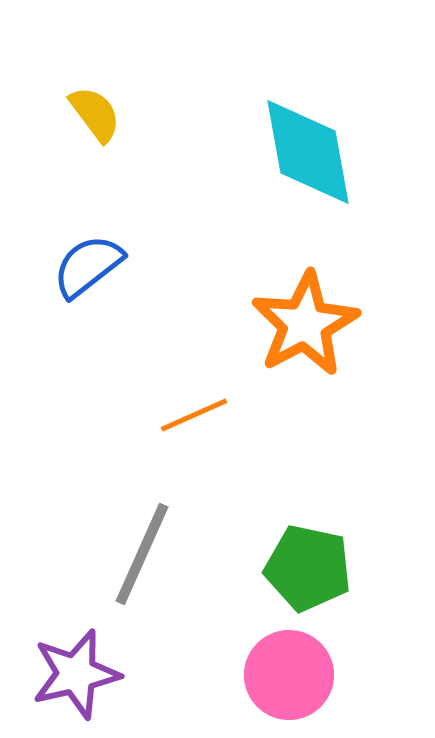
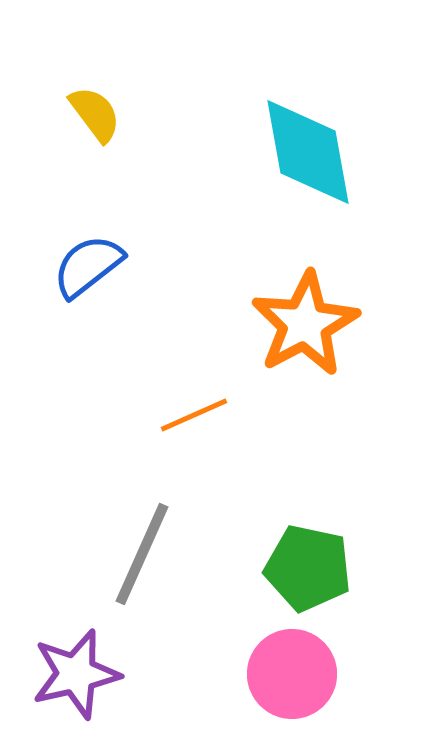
pink circle: moved 3 px right, 1 px up
